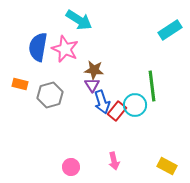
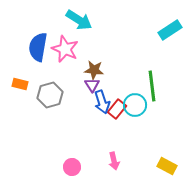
red rectangle: moved 2 px up
pink circle: moved 1 px right
